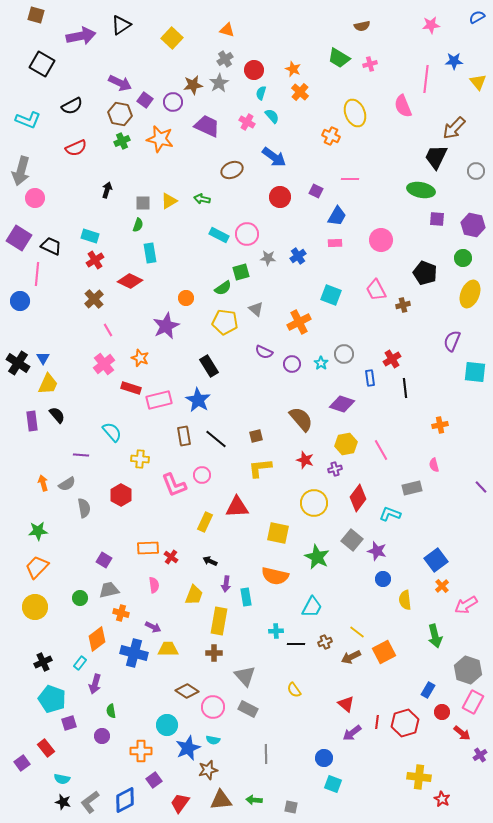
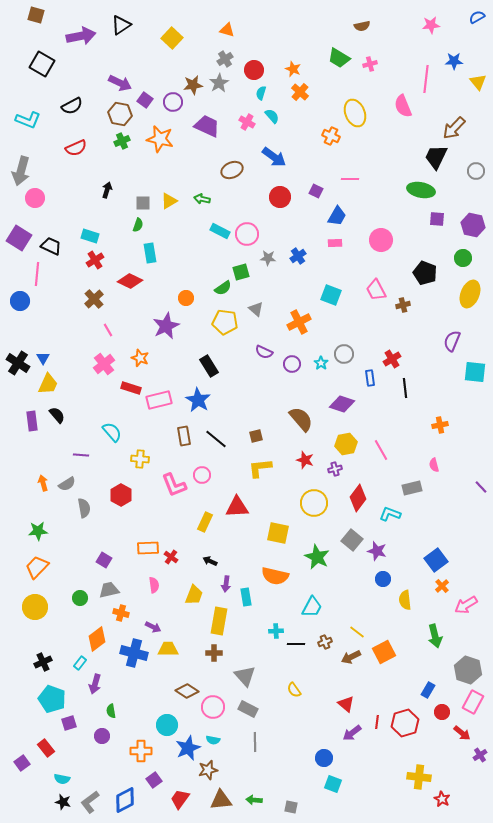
cyan rectangle at (219, 235): moved 1 px right, 4 px up
gray line at (266, 754): moved 11 px left, 12 px up
red trapezoid at (180, 803): moved 4 px up
